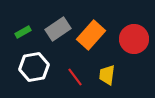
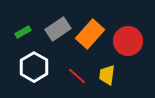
orange rectangle: moved 1 px left, 1 px up
red circle: moved 6 px left, 2 px down
white hexagon: rotated 20 degrees counterclockwise
red line: moved 2 px right, 1 px up; rotated 12 degrees counterclockwise
